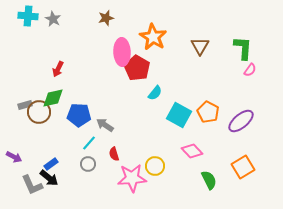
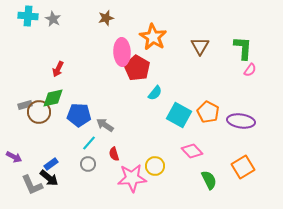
purple ellipse: rotated 48 degrees clockwise
